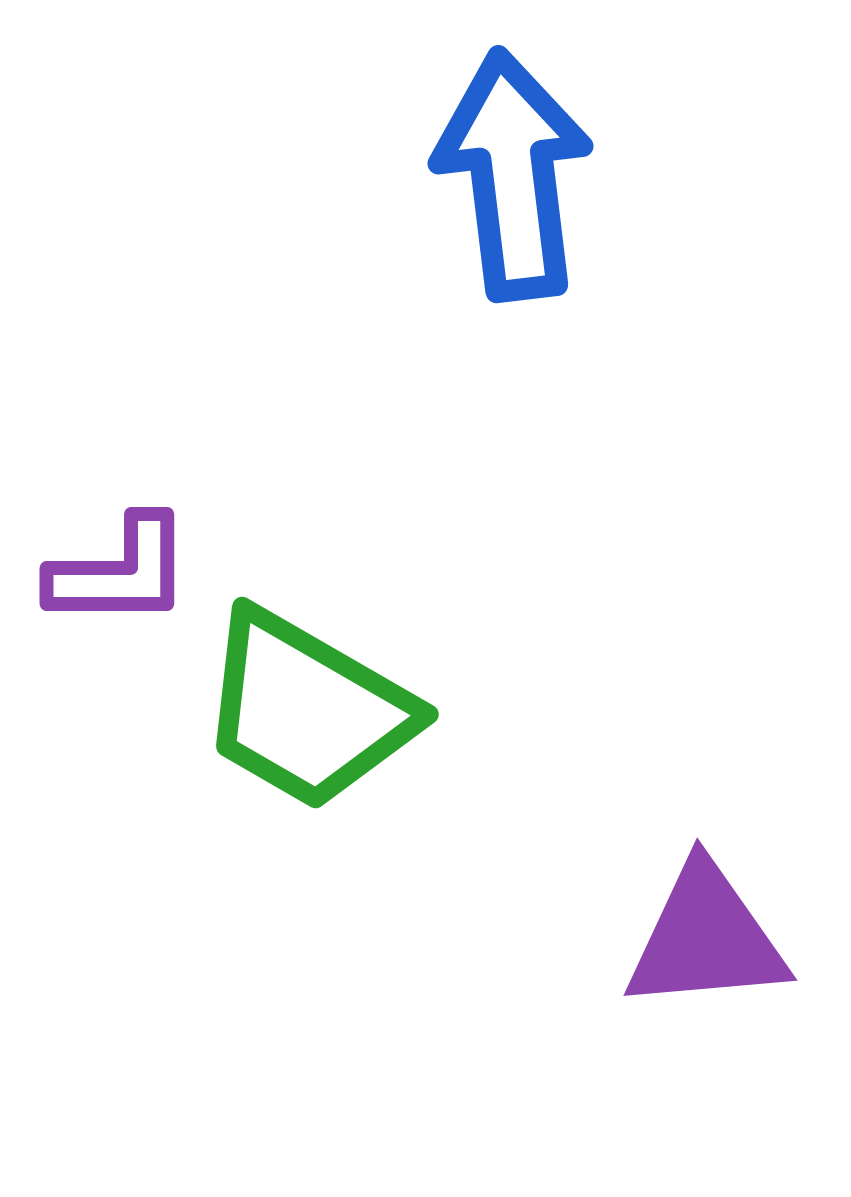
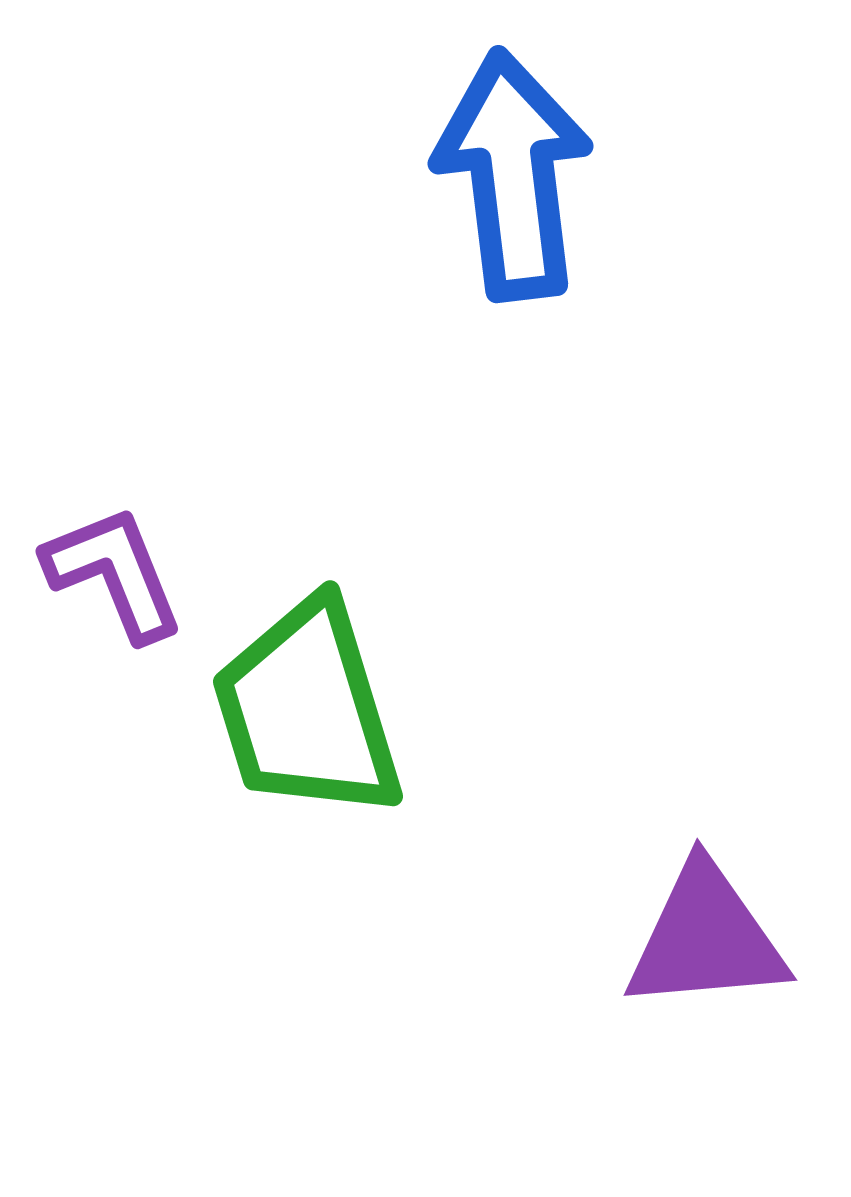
purple L-shape: moved 6 px left, 1 px down; rotated 112 degrees counterclockwise
green trapezoid: rotated 43 degrees clockwise
